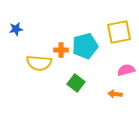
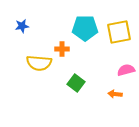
blue star: moved 6 px right, 3 px up
cyan pentagon: moved 18 px up; rotated 15 degrees clockwise
orange cross: moved 1 px right, 1 px up
